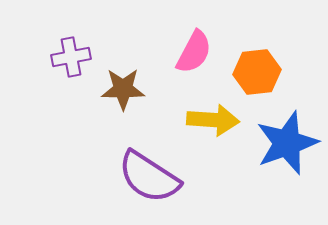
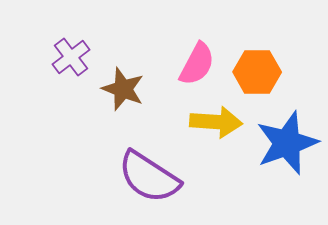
pink semicircle: moved 3 px right, 12 px down
purple cross: rotated 27 degrees counterclockwise
orange hexagon: rotated 6 degrees clockwise
brown star: rotated 21 degrees clockwise
yellow arrow: moved 3 px right, 2 px down
